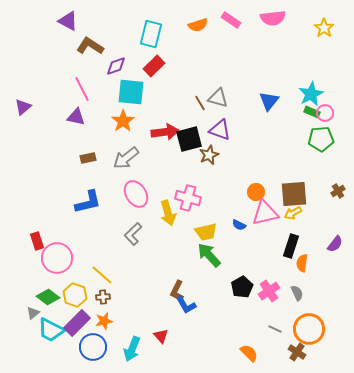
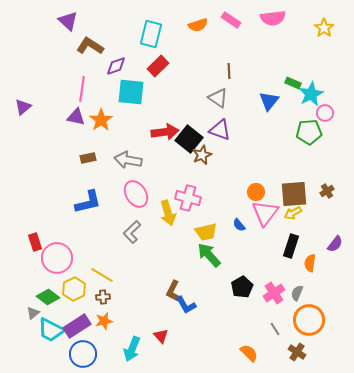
purple triangle at (68, 21): rotated 15 degrees clockwise
red rectangle at (154, 66): moved 4 px right
pink line at (82, 89): rotated 35 degrees clockwise
gray triangle at (218, 98): rotated 20 degrees clockwise
brown line at (200, 103): moved 29 px right, 32 px up; rotated 28 degrees clockwise
green rectangle at (312, 112): moved 19 px left, 29 px up
orange star at (123, 121): moved 22 px left, 1 px up
black square at (189, 139): rotated 36 degrees counterclockwise
green pentagon at (321, 139): moved 12 px left, 7 px up
brown star at (209, 155): moved 7 px left
gray arrow at (126, 158): moved 2 px right, 2 px down; rotated 48 degrees clockwise
brown cross at (338, 191): moved 11 px left
pink triangle at (265, 213): rotated 40 degrees counterclockwise
blue semicircle at (239, 225): rotated 24 degrees clockwise
gray L-shape at (133, 234): moved 1 px left, 2 px up
red rectangle at (37, 241): moved 2 px left, 1 px down
orange semicircle at (302, 263): moved 8 px right
yellow line at (102, 275): rotated 10 degrees counterclockwise
brown L-shape at (177, 291): moved 4 px left
pink cross at (269, 291): moved 5 px right, 2 px down
gray semicircle at (297, 293): rotated 133 degrees counterclockwise
yellow hexagon at (75, 295): moved 1 px left, 6 px up; rotated 15 degrees clockwise
purple rectangle at (77, 323): moved 3 px down; rotated 12 degrees clockwise
gray line at (275, 329): rotated 32 degrees clockwise
orange circle at (309, 329): moved 9 px up
blue circle at (93, 347): moved 10 px left, 7 px down
